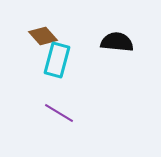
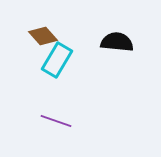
cyan rectangle: rotated 16 degrees clockwise
purple line: moved 3 px left, 8 px down; rotated 12 degrees counterclockwise
